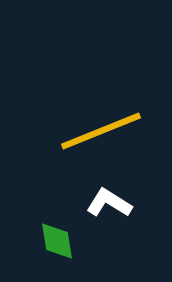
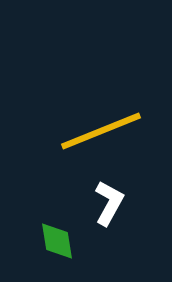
white L-shape: rotated 87 degrees clockwise
